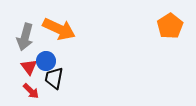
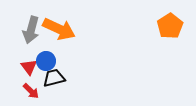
gray arrow: moved 6 px right, 7 px up
black trapezoid: rotated 65 degrees clockwise
